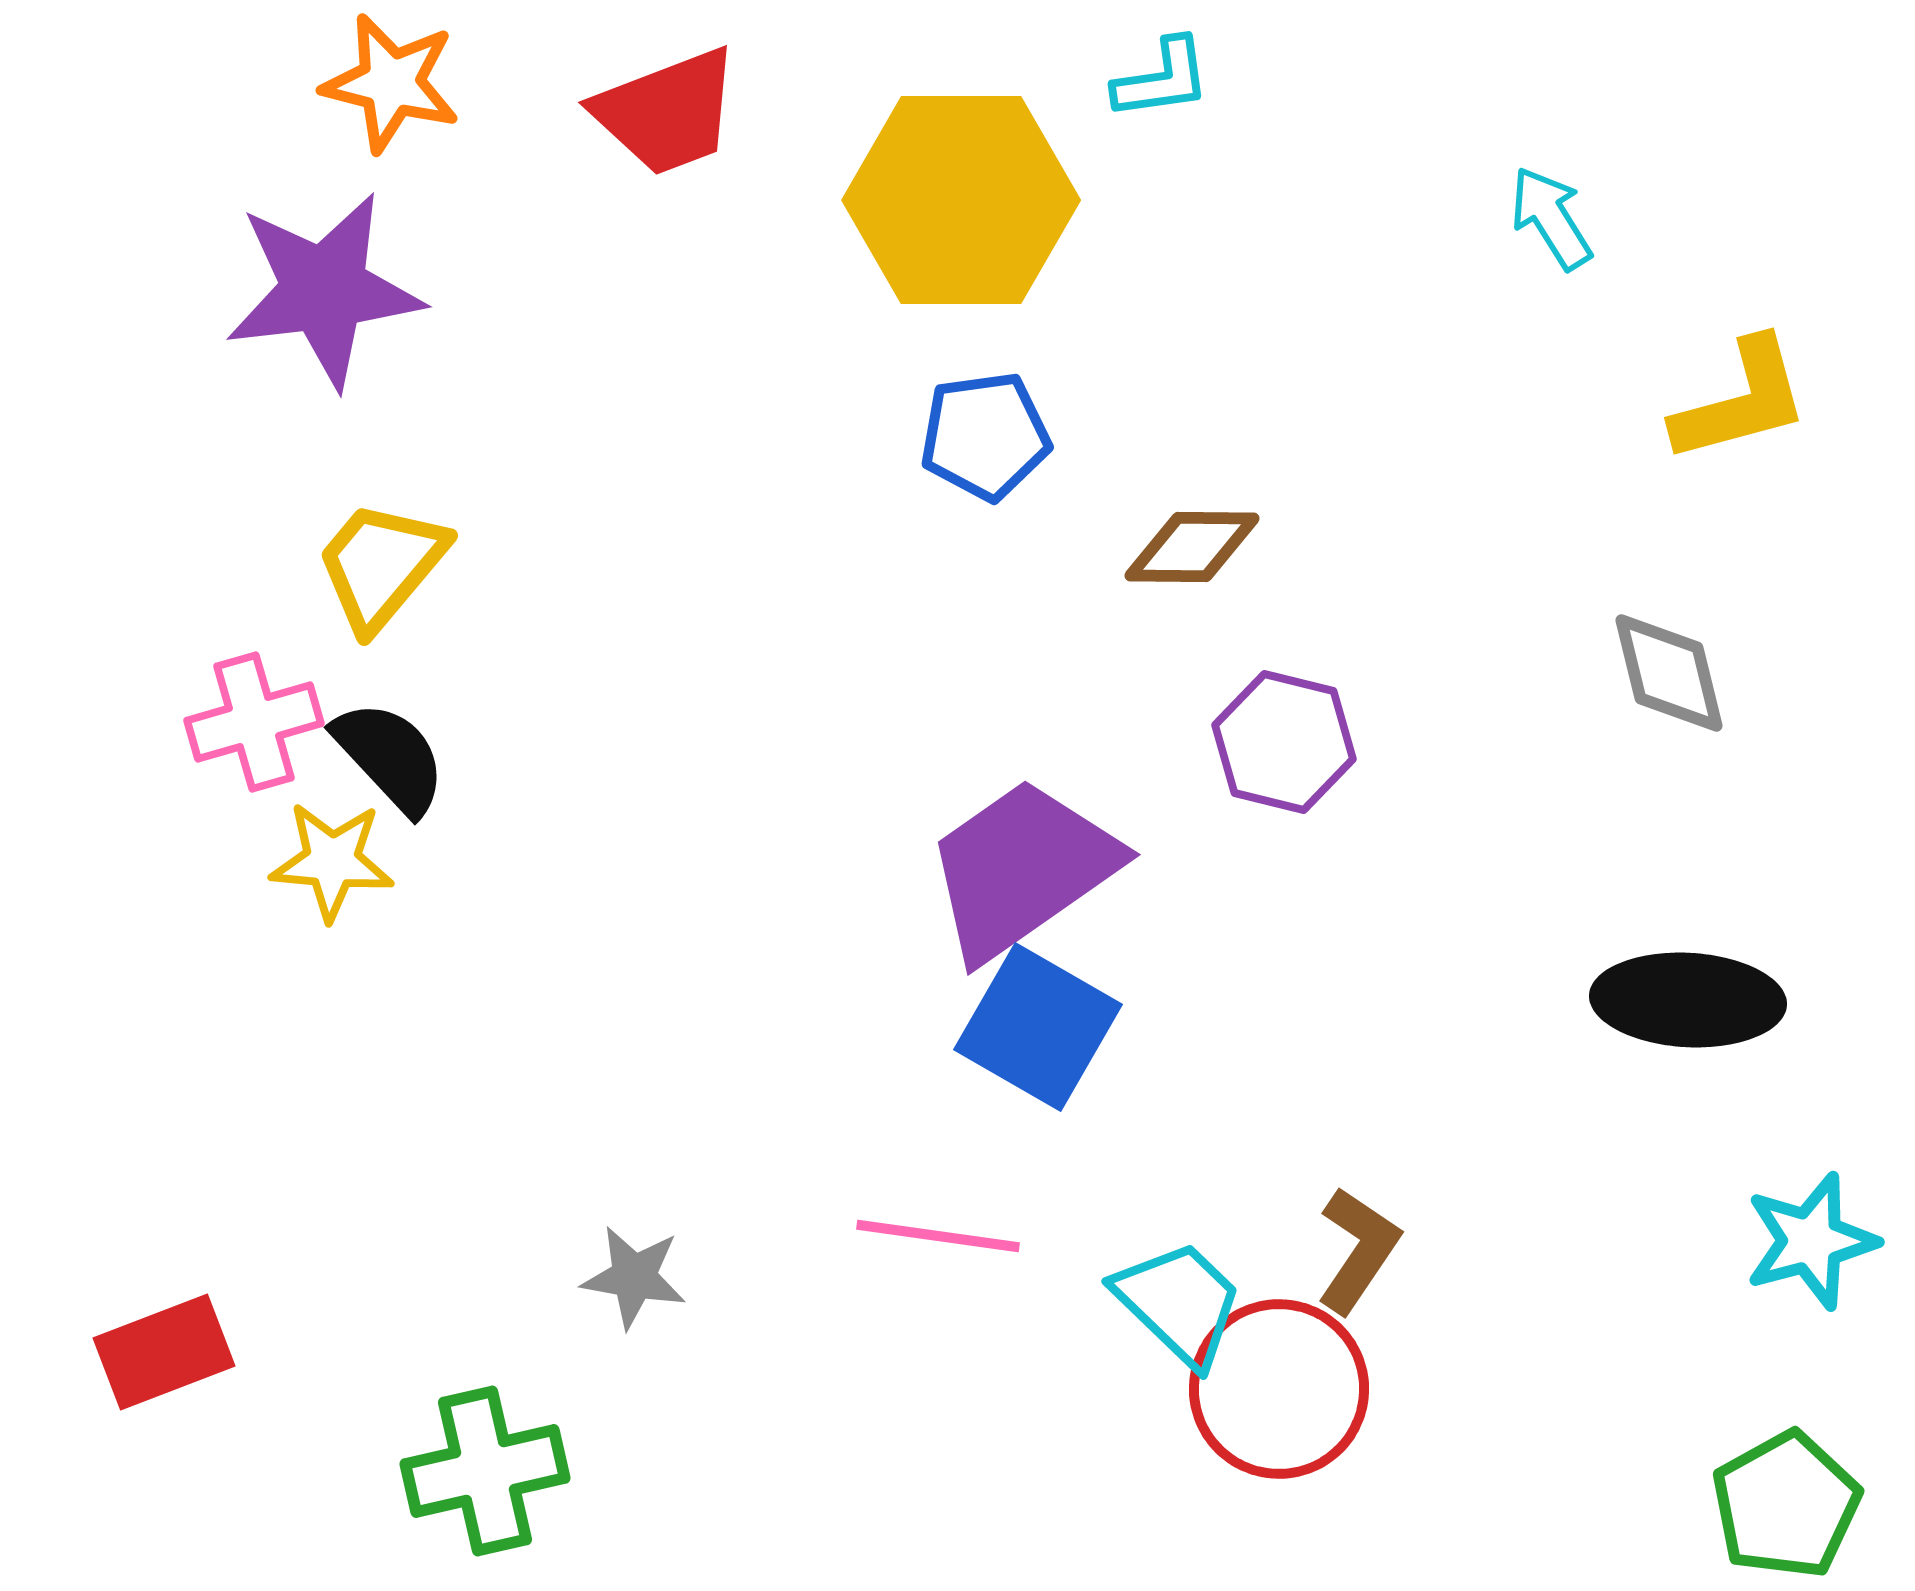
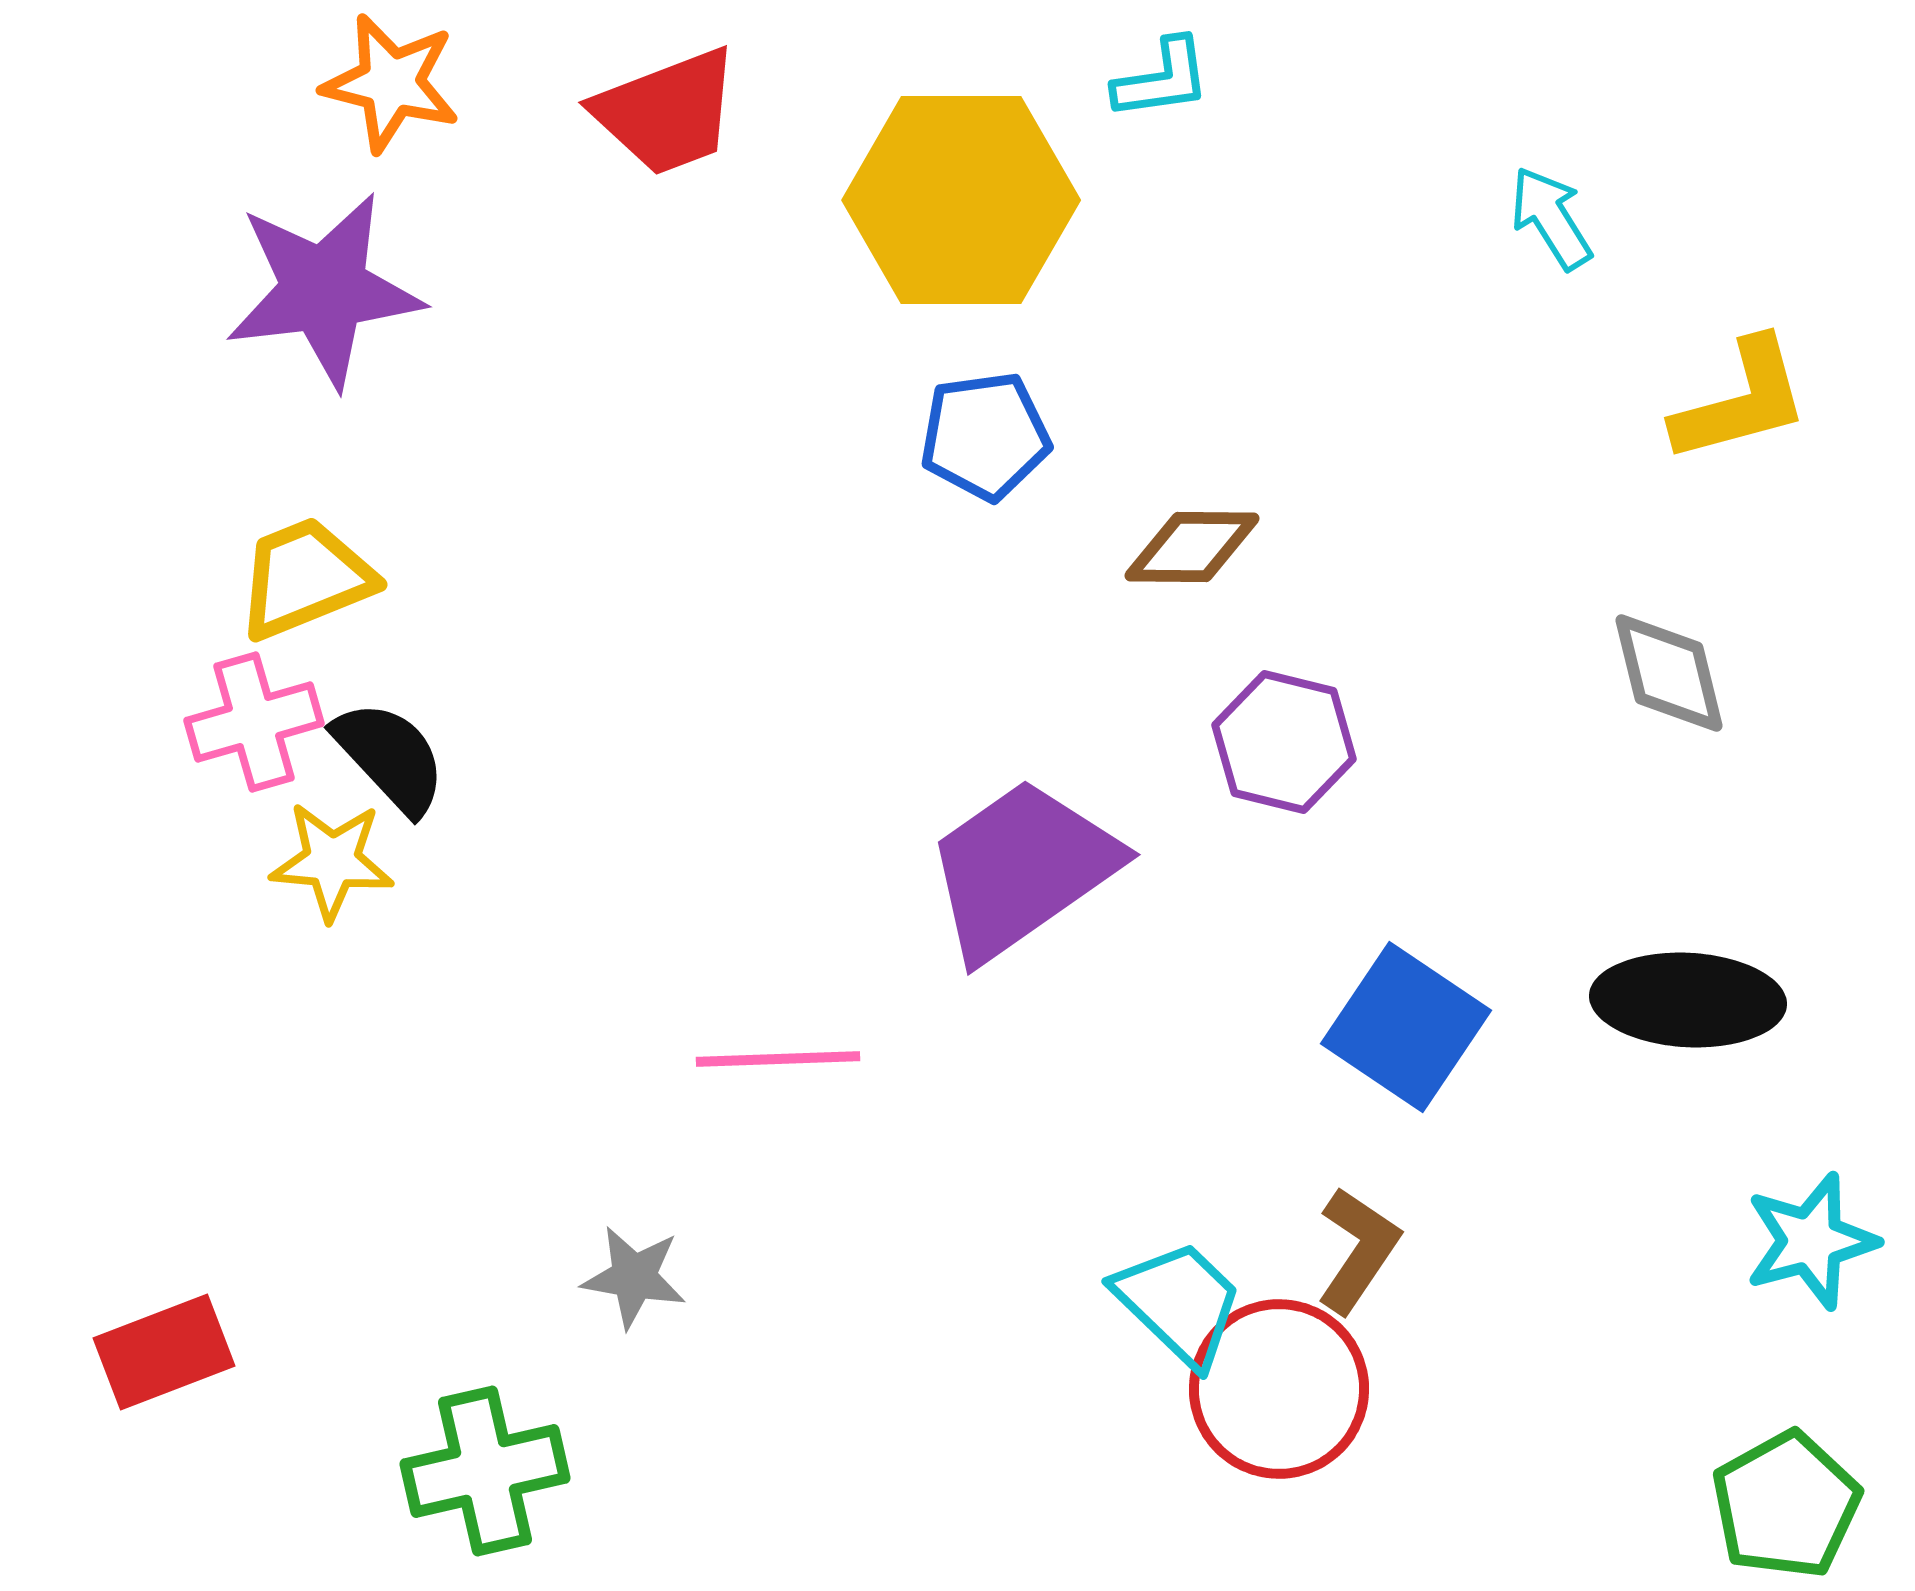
yellow trapezoid: moved 76 px left, 13 px down; rotated 28 degrees clockwise
blue square: moved 368 px right; rotated 4 degrees clockwise
pink line: moved 160 px left, 177 px up; rotated 10 degrees counterclockwise
